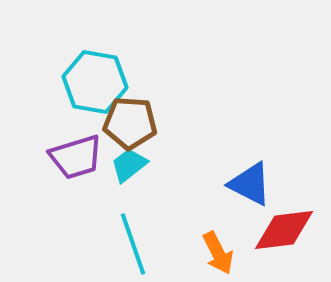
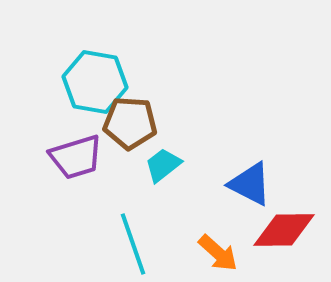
cyan trapezoid: moved 34 px right
red diamond: rotated 6 degrees clockwise
orange arrow: rotated 21 degrees counterclockwise
